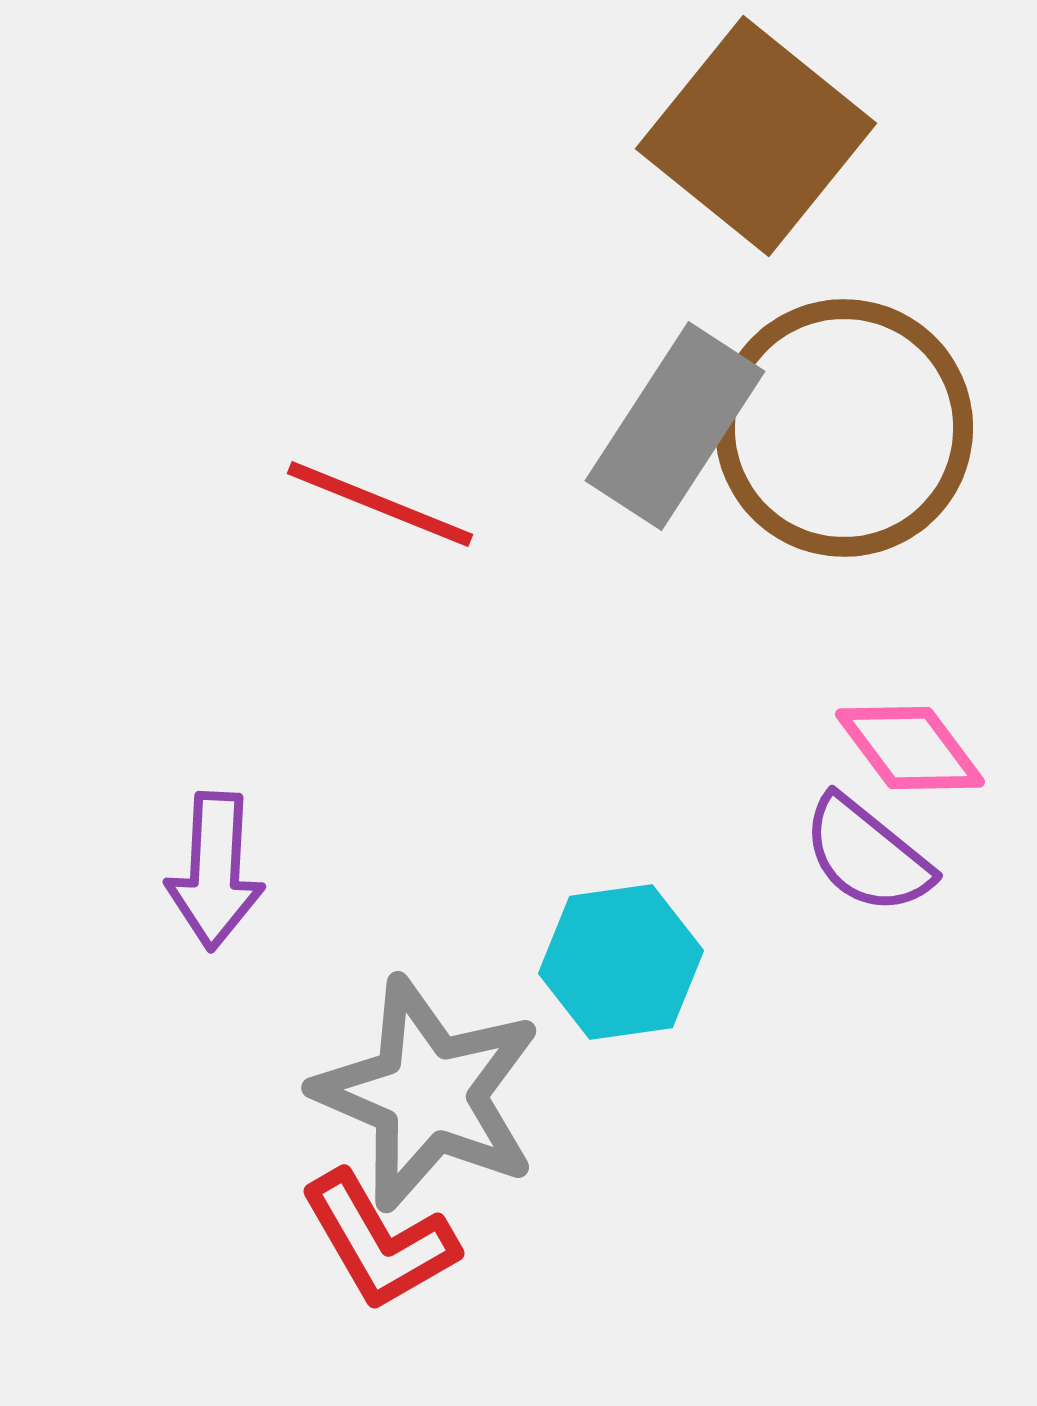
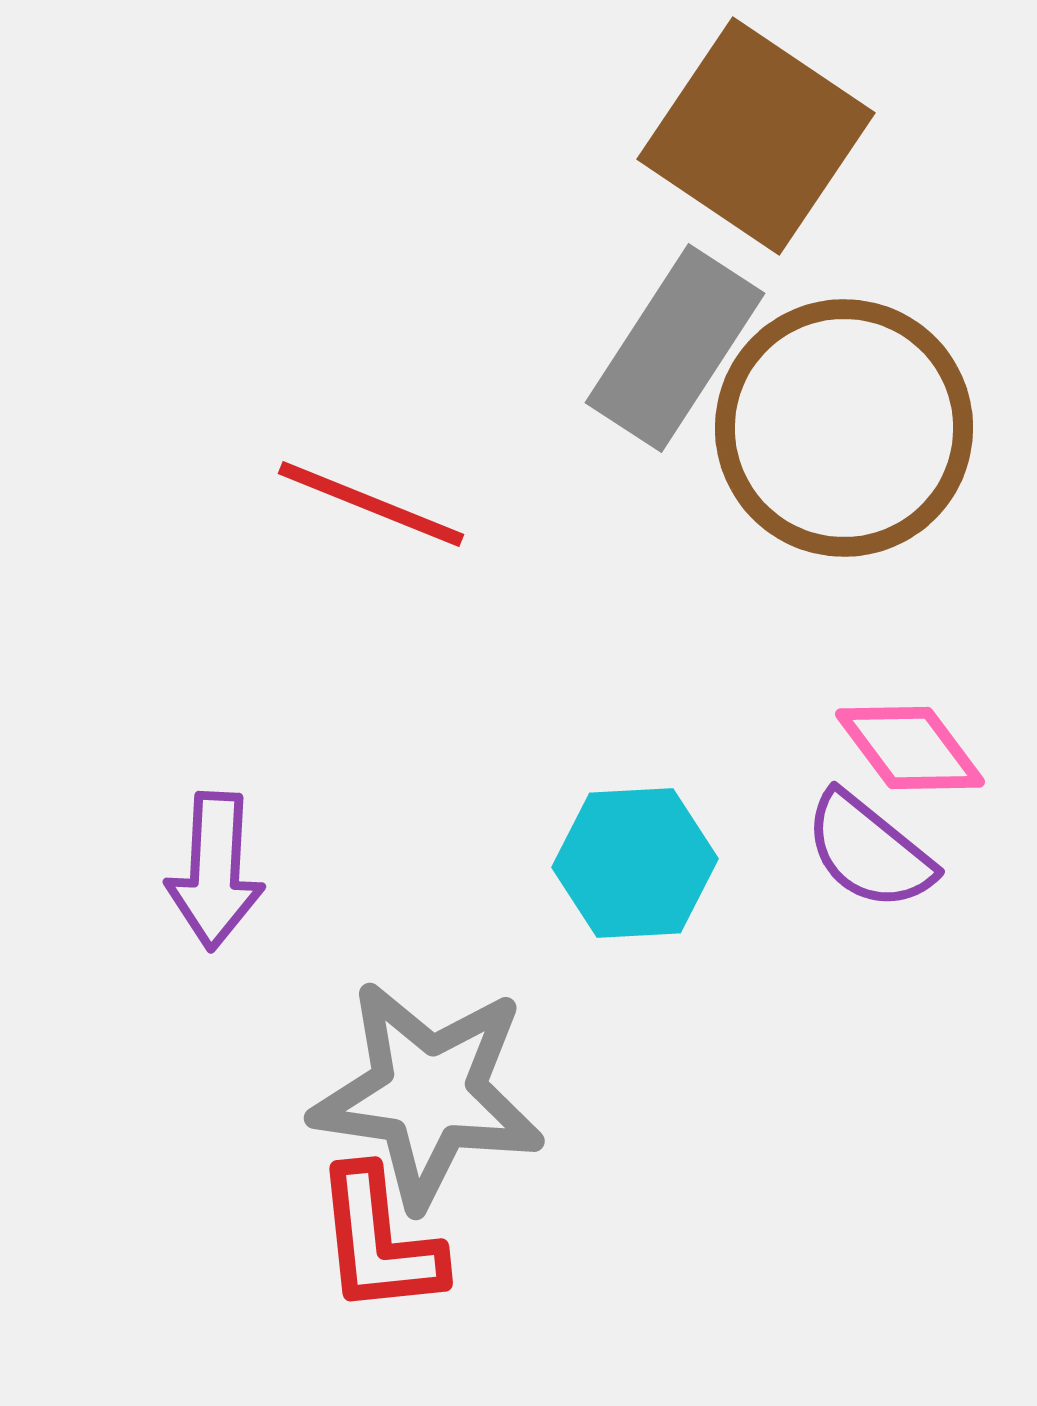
brown square: rotated 5 degrees counterclockwise
gray rectangle: moved 78 px up
red line: moved 9 px left
purple semicircle: moved 2 px right, 4 px up
cyan hexagon: moved 14 px right, 99 px up; rotated 5 degrees clockwise
gray star: rotated 15 degrees counterclockwise
red L-shape: rotated 24 degrees clockwise
